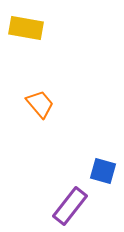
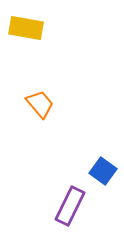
blue square: rotated 20 degrees clockwise
purple rectangle: rotated 12 degrees counterclockwise
